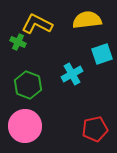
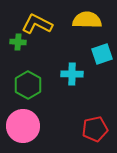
yellow semicircle: rotated 8 degrees clockwise
green cross: rotated 21 degrees counterclockwise
cyan cross: rotated 30 degrees clockwise
green hexagon: rotated 8 degrees clockwise
pink circle: moved 2 px left
